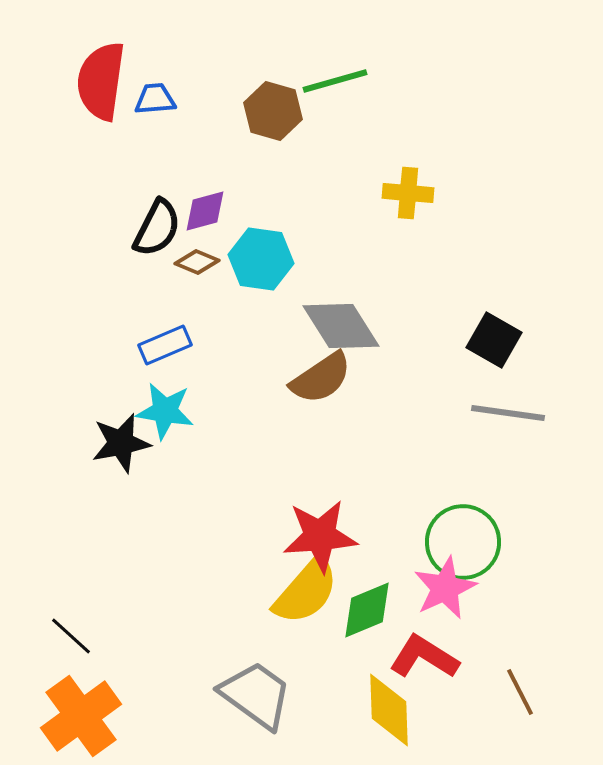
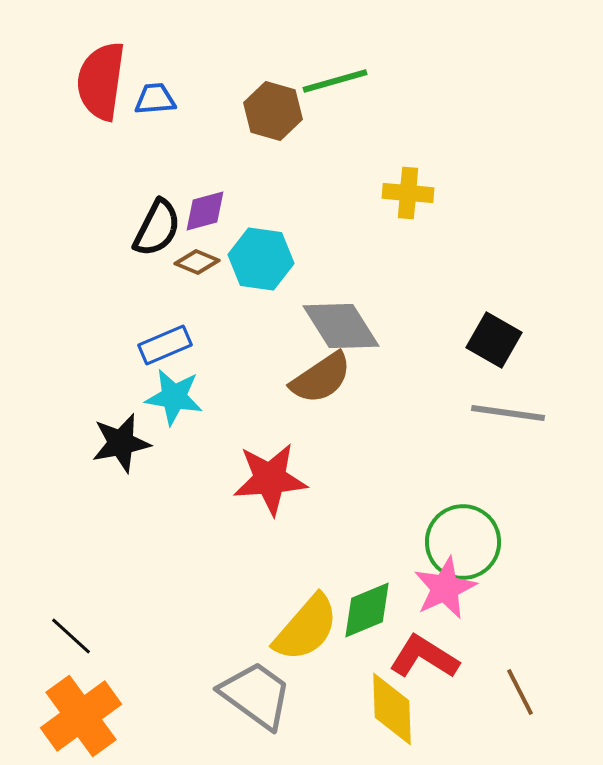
cyan star: moved 9 px right, 14 px up
red star: moved 50 px left, 57 px up
yellow semicircle: moved 37 px down
yellow diamond: moved 3 px right, 1 px up
